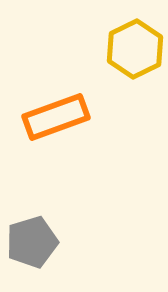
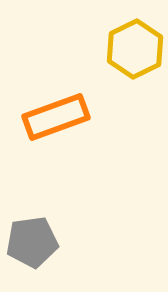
gray pentagon: rotated 9 degrees clockwise
